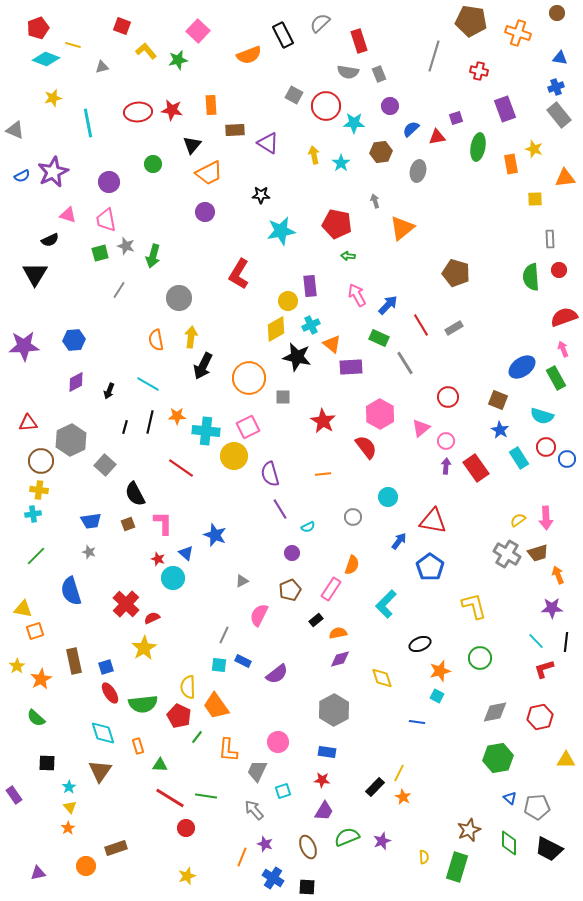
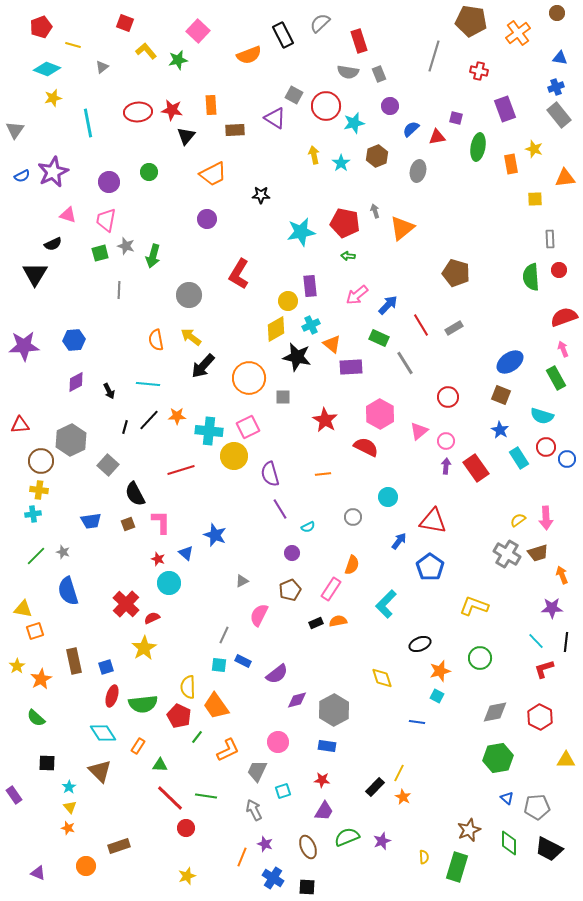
red square at (122, 26): moved 3 px right, 3 px up
red pentagon at (38, 28): moved 3 px right, 1 px up
orange cross at (518, 33): rotated 35 degrees clockwise
cyan diamond at (46, 59): moved 1 px right, 10 px down
gray triangle at (102, 67): rotated 24 degrees counterclockwise
purple square at (456, 118): rotated 32 degrees clockwise
cyan star at (354, 123): rotated 15 degrees counterclockwise
gray triangle at (15, 130): rotated 42 degrees clockwise
purple triangle at (268, 143): moved 7 px right, 25 px up
black triangle at (192, 145): moved 6 px left, 9 px up
brown hexagon at (381, 152): moved 4 px left, 4 px down; rotated 15 degrees counterclockwise
green circle at (153, 164): moved 4 px left, 8 px down
orange trapezoid at (209, 173): moved 4 px right, 1 px down
gray arrow at (375, 201): moved 10 px down
purple circle at (205, 212): moved 2 px right, 7 px down
pink trapezoid at (106, 220): rotated 20 degrees clockwise
red pentagon at (337, 224): moved 8 px right, 1 px up
cyan star at (281, 231): moved 20 px right, 1 px down
black semicircle at (50, 240): moved 3 px right, 4 px down
gray line at (119, 290): rotated 30 degrees counterclockwise
pink arrow at (357, 295): rotated 100 degrees counterclockwise
gray circle at (179, 298): moved 10 px right, 3 px up
yellow arrow at (191, 337): rotated 60 degrees counterclockwise
black arrow at (203, 366): rotated 16 degrees clockwise
blue ellipse at (522, 367): moved 12 px left, 5 px up
cyan line at (148, 384): rotated 25 degrees counterclockwise
black arrow at (109, 391): rotated 49 degrees counterclockwise
brown square at (498, 400): moved 3 px right, 5 px up
red star at (323, 421): moved 2 px right, 1 px up
black line at (150, 422): moved 1 px left, 2 px up; rotated 30 degrees clockwise
red triangle at (28, 423): moved 8 px left, 2 px down
pink triangle at (421, 428): moved 2 px left, 3 px down
cyan cross at (206, 431): moved 3 px right
red semicircle at (366, 447): rotated 25 degrees counterclockwise
gray square at (105, 465): moved 3 px right
red line at (181, 468): moved 2 px down; rotated 52 degrees counterclockwise
pink L-shape at (163, 523): moved 2 px left, 1 px up
gray star at (89, 552): moved 26 px left
orange arrow at (558, 575): moved 4 px right
cyan circle at (173, 578): moved 4 px left, 5 px down
blue semicircle at (71, 591): moved 3 px left
yellow L-shape at (474, 606): rotated 56 degrees counterclockwise
black rectangle at (316, 620): moved 3 px down; rotated 16 degrees clockwise
orange semicircle at (338, 633): moved 12 px up
purple diamond at (340, 659): moved 43 px left, 41 px down
red ellipse at (110, 693): moved 2 px right, 3 px down; rotated 50 degrees clockwise
red hexagon at (540, 717): rotated 20 degrees counterclockwise
cyan diamond at (103, 733): rotated 16 degrees counterclockwise
orange rectangle at (138, 746): rotated 49 degrees clockwise
orange L-shape at (228, 750): rotated 120 degrees counterclockwise
blue rectangle at (327, 752): moved 6 px up
brown triangle at (100, 771): rotated 20 degrees counterclockwise
red line at (170, 798): rotated 12 degrees clockwise
blue triangle at (510, 798): moved 3 px left
gray arrow at (254, 810): rotated 15 degrees clockwise
orange star at (68, 828): rotated 24 degrees counterclockwise
brown rectangle at (116, 848): moved 3 px right, 2 px up
purple triangle at (38, 873): rotated 35 degrees clockwise
